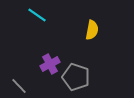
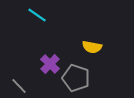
yellow semicircle: moved 17 px down; rotated 90 degrees clockwise
purple cross: rotated 18 degrees counterclockwise
gray pentagon: moved 1 px down
